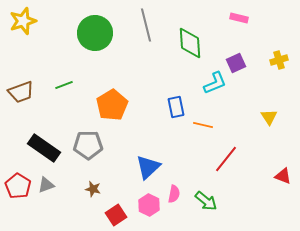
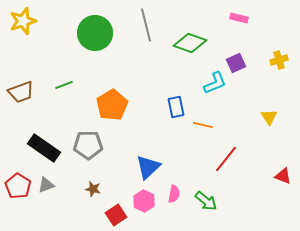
green diamond: rotated 68 degrees counterclockwise
pink hexagon: moved 5 px left, 4 px up
